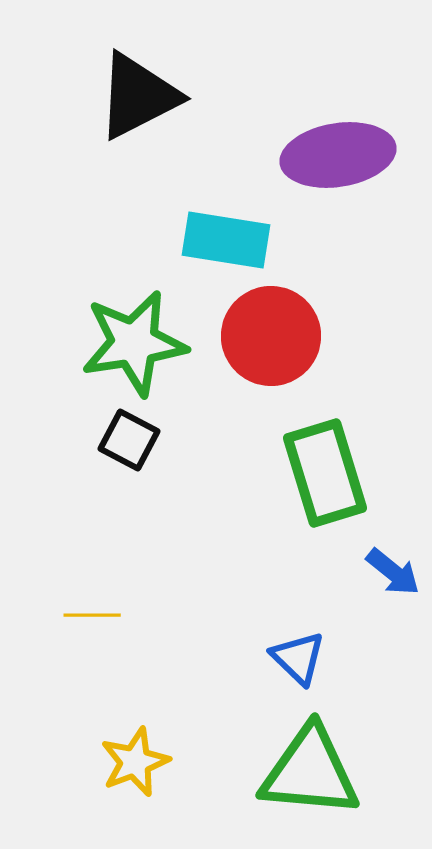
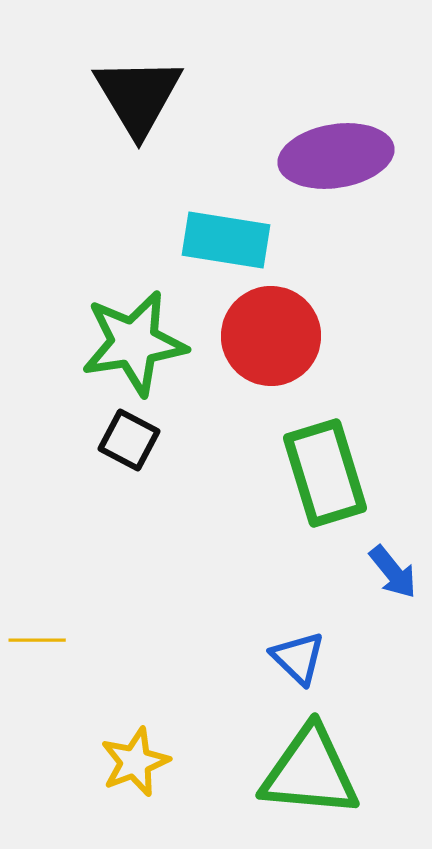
black triangle: rotated 34 degrees counterclockwise
purple ellipse: moved 2 px left, 1 px down
blue arrow: rotated 12 degrees clockwise
yellow line: moved 55 px left, 25 px down
